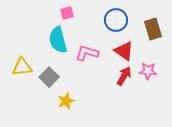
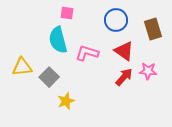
pink square: rotated 24 degrees clockwise
red arrow: moved 1 px down; rotated 12 degrees clockwise
